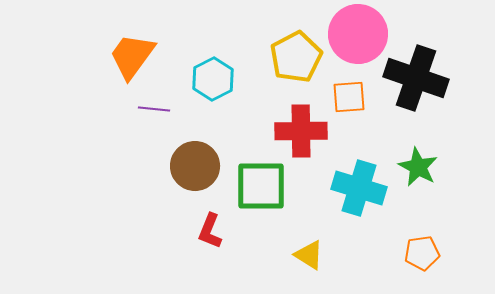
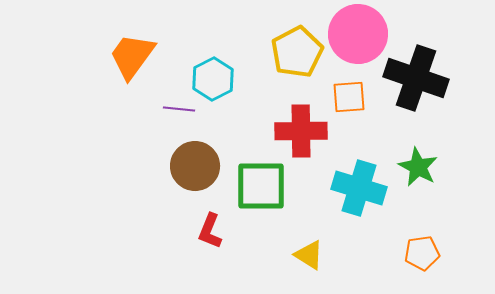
yellow pentagon: moved 1 px right, 5 px up
purple line: moved 25 px right
